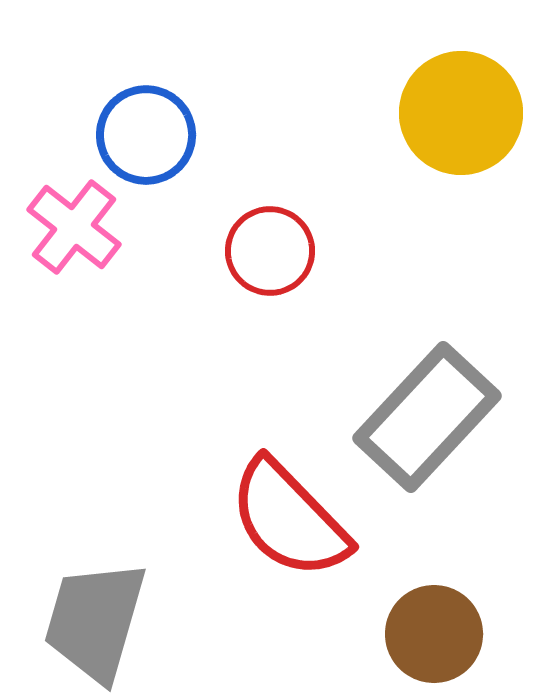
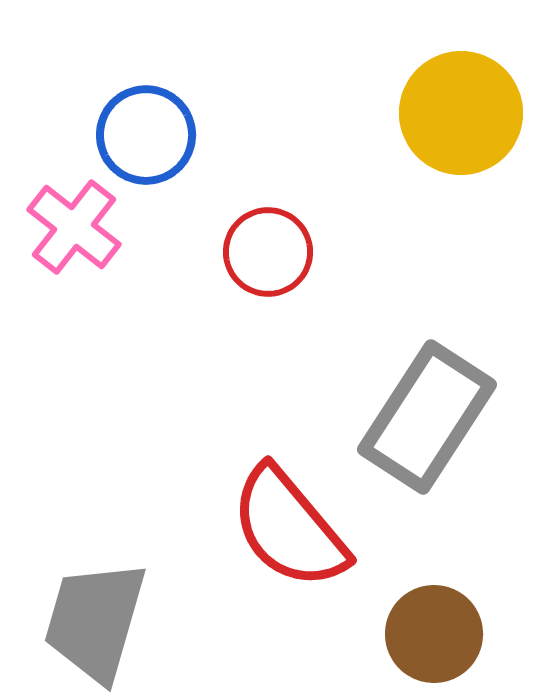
red circle: moved 2 px left, 1 px down
gray rectangle: rotated 10 degrees counterclockwise
red semicircle: moved 9 px down; rotated 4 degrees clockwise
